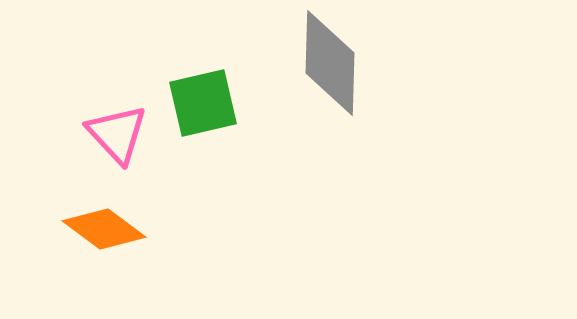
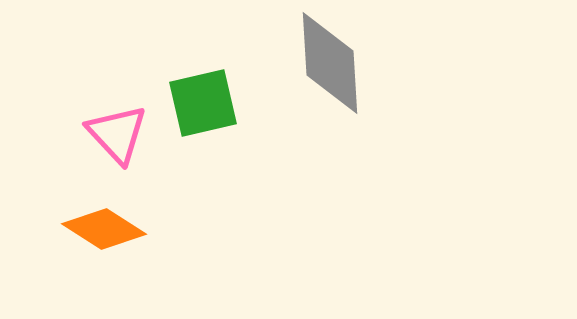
gray diamond: rotated 5 degrees counterclockwise
orange diamond: rotated 4 degrees counterclockwise
